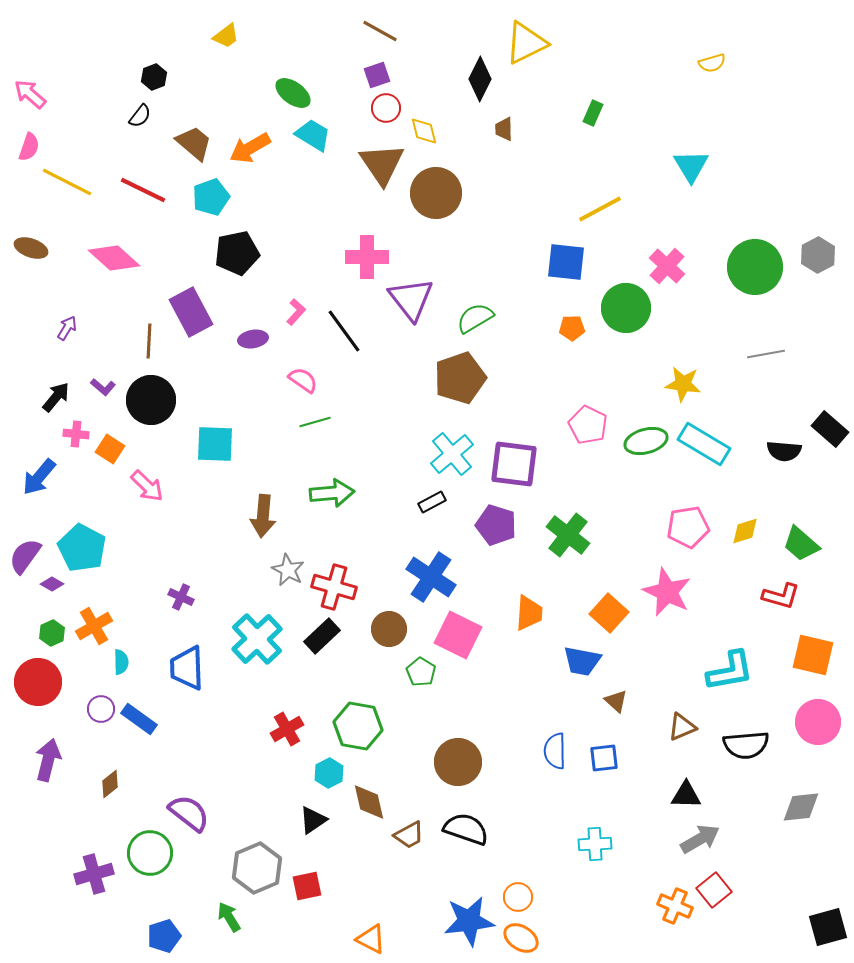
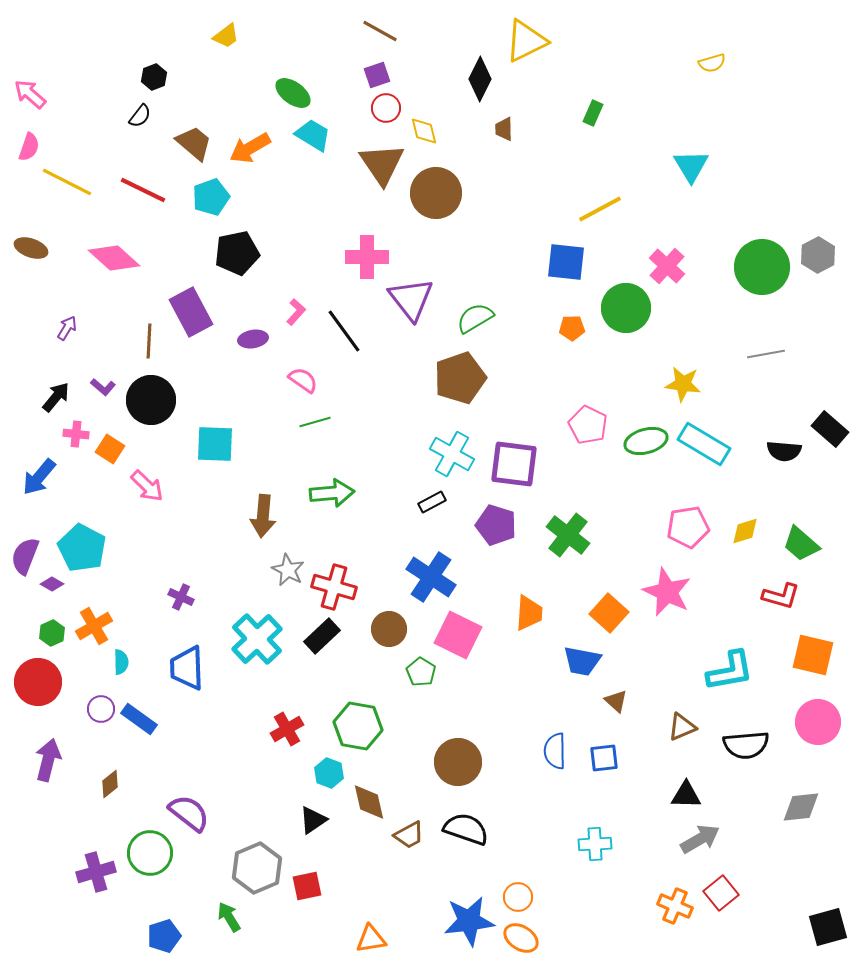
yellow triangle at (526, 43): moved 2 px up
green circle at (755, 267): moved 7 px right
cyan cross at (452, 454): rotated 21 degrees counterclockwise
purple semicircle at (25, 556): rotated 15 degrees counterclockwise
cyan hexagon at (329, 773): rotated 12 degrees counterclockwise
purple cross at (94, 874): moved 2 px right, 2 px up
red square at (714, 890): moved 7 px right, 3 px down
orange triangle at (371, 939): rotated 36 degrees counterclockwise
